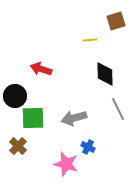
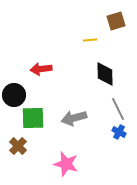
red arrow: rotated 25 degrees counterclockwise
black circle: moved 1 px left, 1 px up
blue cross: moved 31 px right, 15 px up
